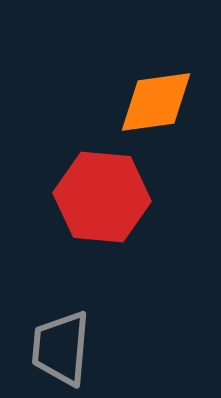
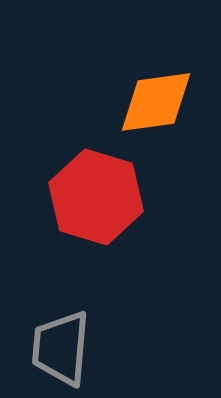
red hexagon: moved 6 px left; rotated 12 degrees clockwise
